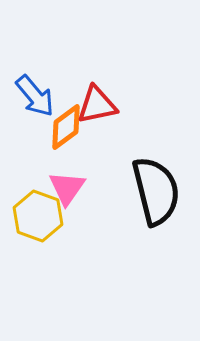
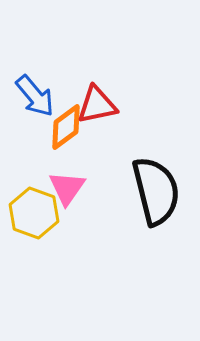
yellow hexagon: moved 4 px left, 3 px up
